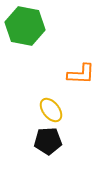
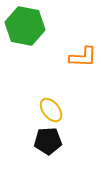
orange L-shape: moved 2 px right, 17 px up
